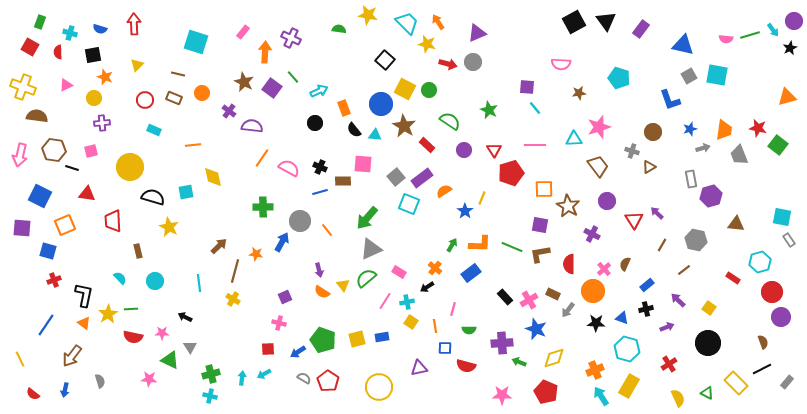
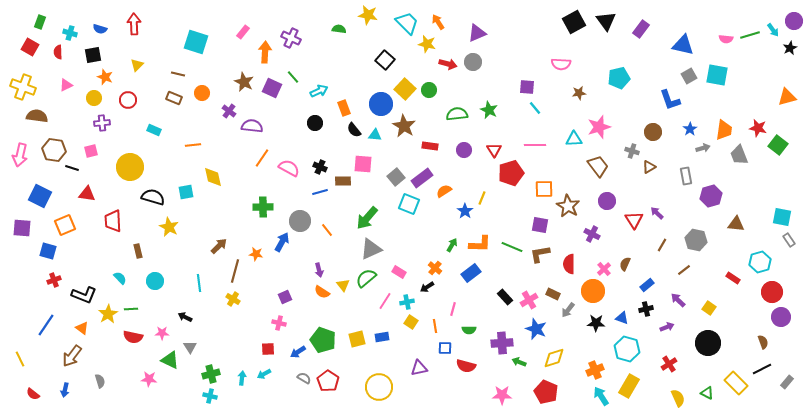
cyan pentagon at (619, 78): rotated 30 degrees counterclockwise
purple square at (272, 88): rotated 12 degrees counterclockwise
yellow square at (405, 89): rotated 15 degrees clockwise
red circle at (145, 100): moved 17 px left
green semicircle at (450, 121): moved 7 px right, 7 px up; rotated 40 degrees counterclockwise
blue star at (690, 129): rotated 16 degrees counterclockwise
red rectangle at (427, 145): moved 3 px right, 1 px down; rotated 35 degrees counterclockwise
gray rectangle at (691, 179): moved 5 px left, 3 px up
black L-shape at (84, 295): rotated 100 degrees clockwise
orange triangle at (84, 323): moved 2 px left, 5 px down
